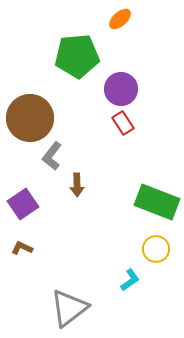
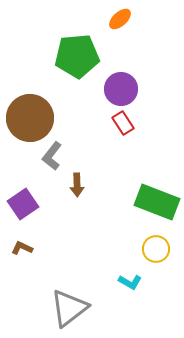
cyan L-shape: moved 2 px down; rotated 65 degrees clockwise
